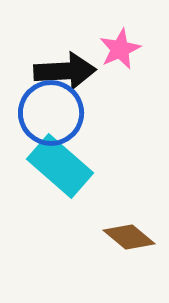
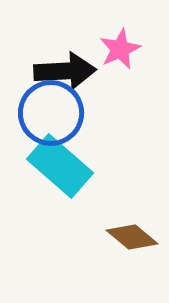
brown diamond: moved 3 px right
